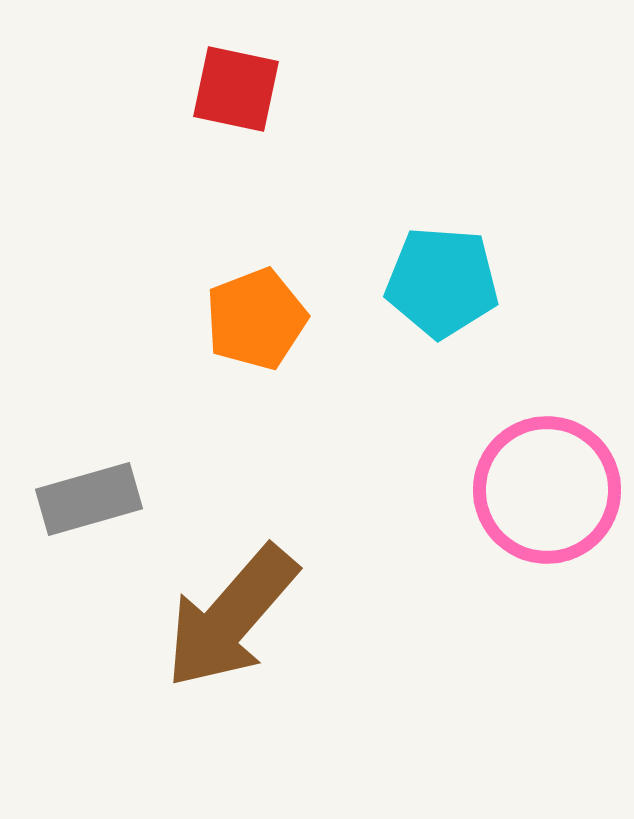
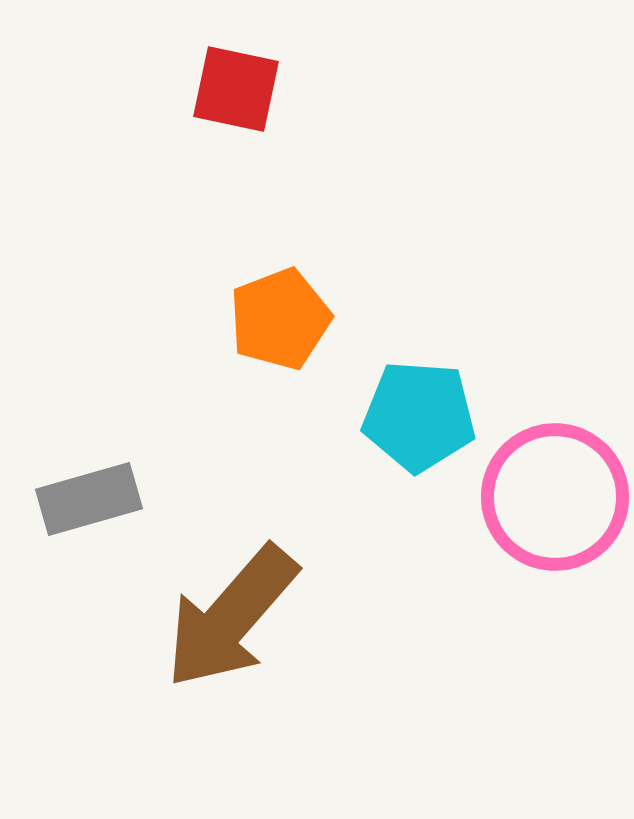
cyan pentagon: moved 23 px left, 134 px down
orange pentagon: moved 24 px right
pink circle: moved 8 px right, 7 px down
